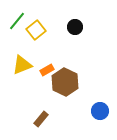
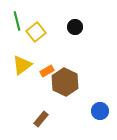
green line: rotated 54 degrees counterclockwise
yellow square: moved 2 px down
yellow triangle: rotated 15 degrees counterclockwise
orange rectangle: moved 1 px down
